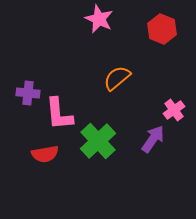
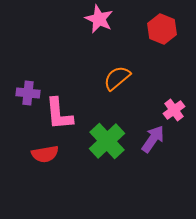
green cross: moved 9 px right
